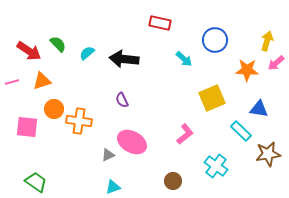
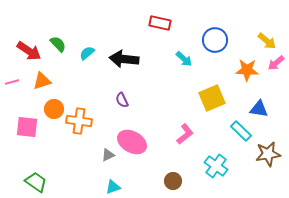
yellow arrow: rotated 114 degrees clockwise
